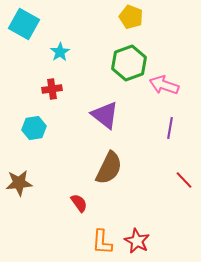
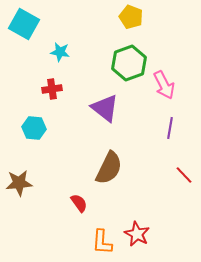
cyan star: rotated 30 degrees counterclockwise
pink arrow: rotated 136 degrees counterclockwise
purple triangle: moved 7 px up
cyan hexagon: rotated 15 degrees clockwise
red line: moved 5 px up
red star: moved 7 px up
